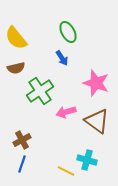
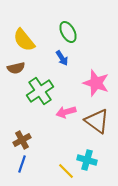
yellow semicircle: moved 8 px right, 2 px down
yellow line: rotated 18 degrees clockwise
